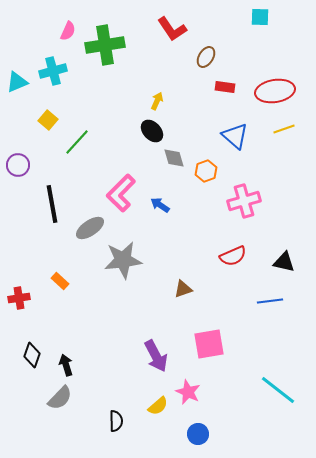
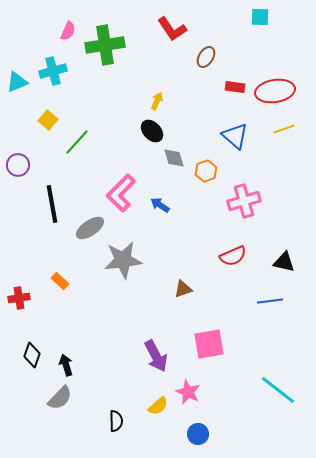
red rectangle: moved 10 px right
